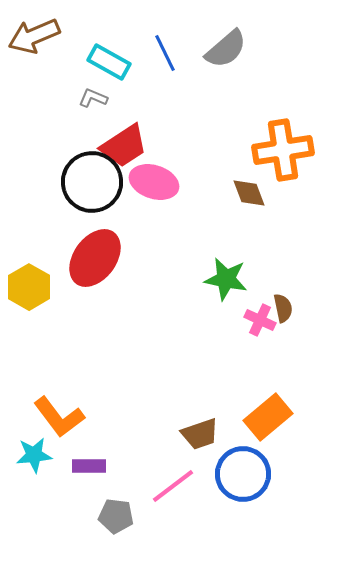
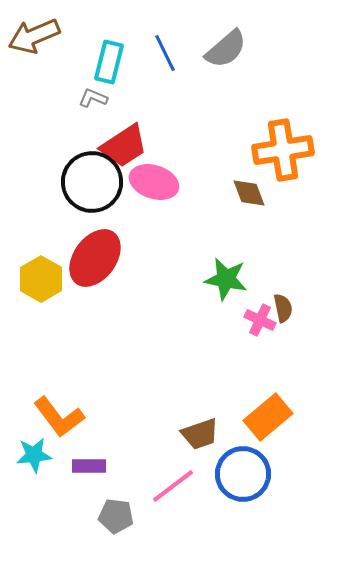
cyan rectangle: rotated 75 degrees clockwise
yellow hexagon: moved 12 px right, 8 px up
